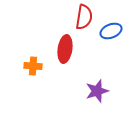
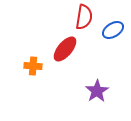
blue ellipse: moved 2 px right, 1 px up; rotated 10 degrees counterclockwise
red ellipse: rotated 32 degrees clockwise
purple star: rotated 15 degrees counterclockwise
